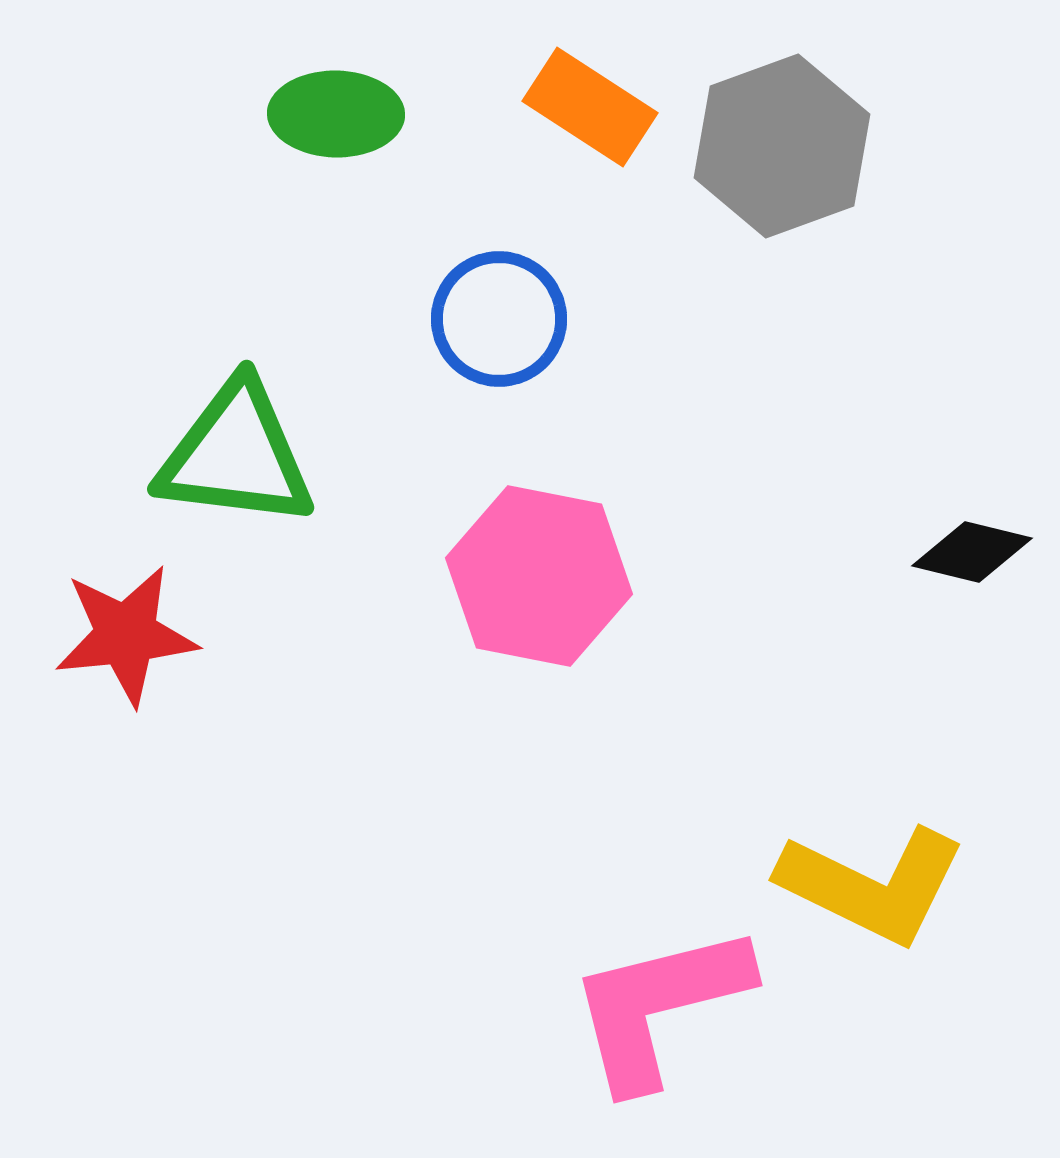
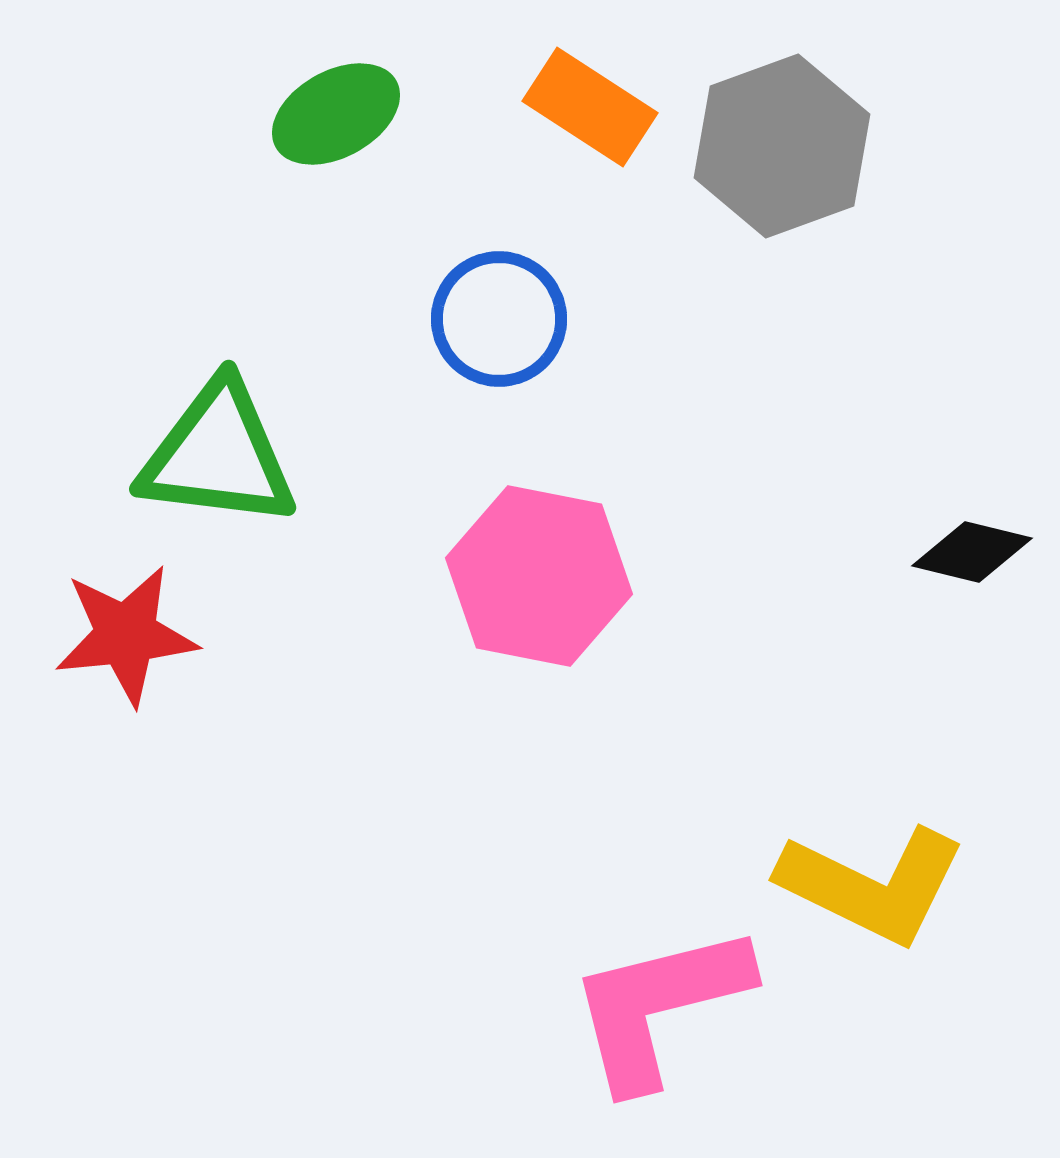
green ellipse: rotated 30 degrees counterclockwise
green triangle: moved 18 px left
